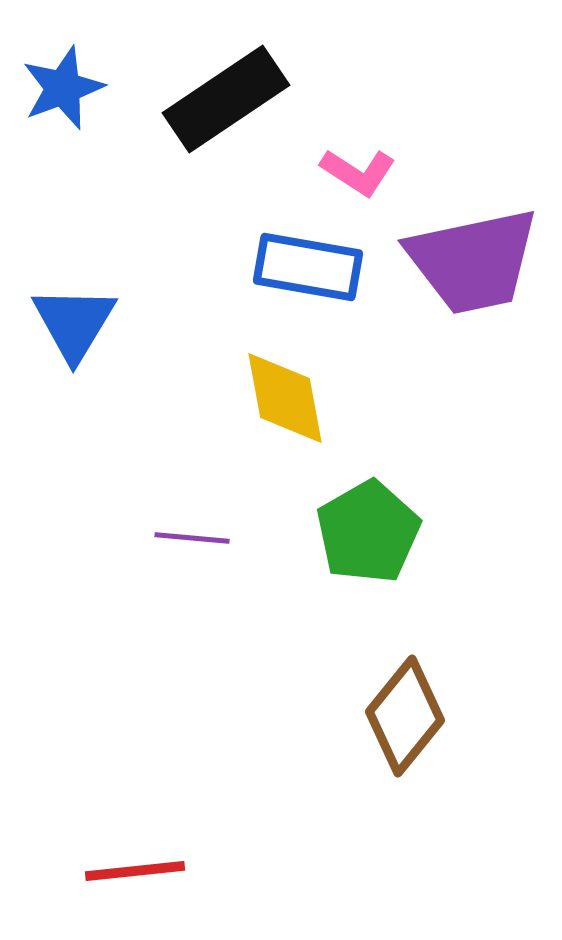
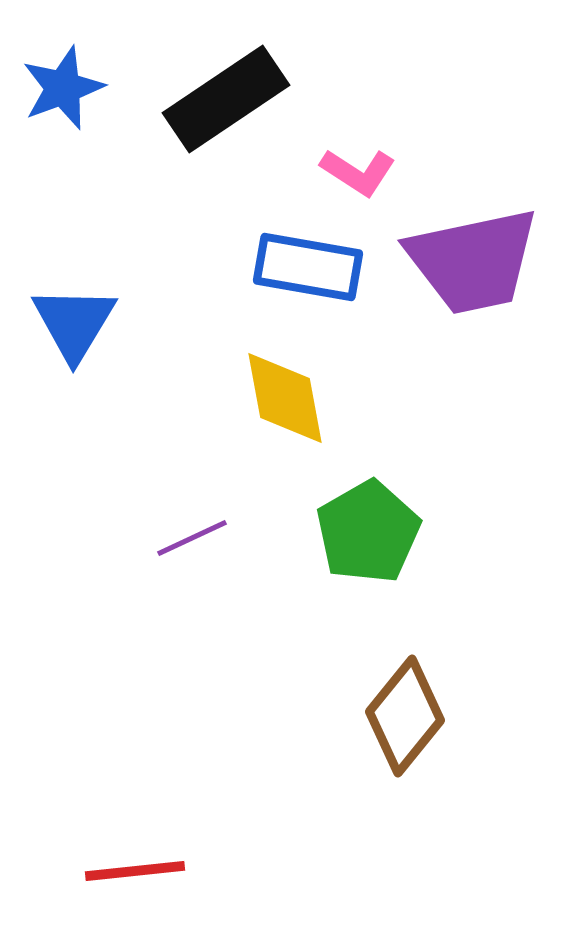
purple line: rotated 30 degrees counterclockwise
